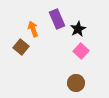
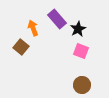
purple rectangle: rotated 18 degrees counterclockwise
orange arrow: moved 1 px up
pink square: rotated 21 degrees counterclockwise
brown circle: moved 6 px right, 2 px down
